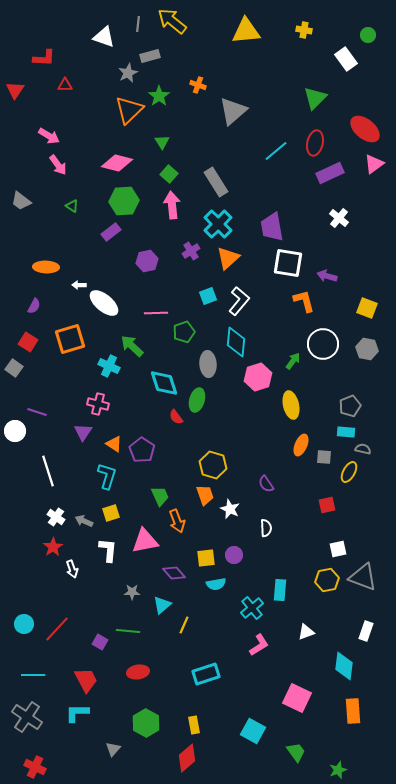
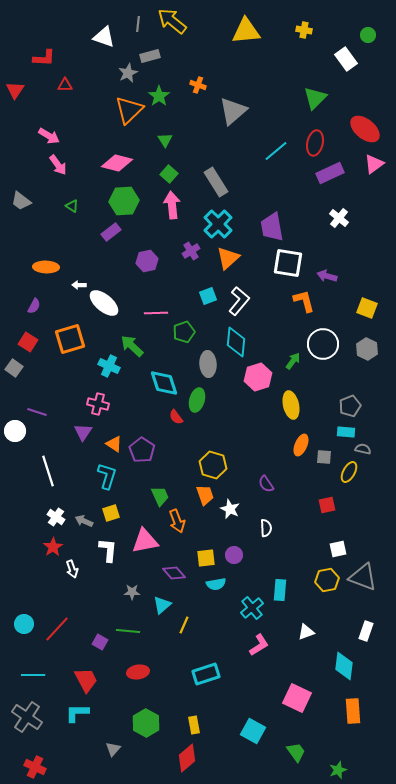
green triangle at (162, 142): moved 3 px right, 2 px up
gray hexagon at (367, 349): rotated 15 degrees clockwise
